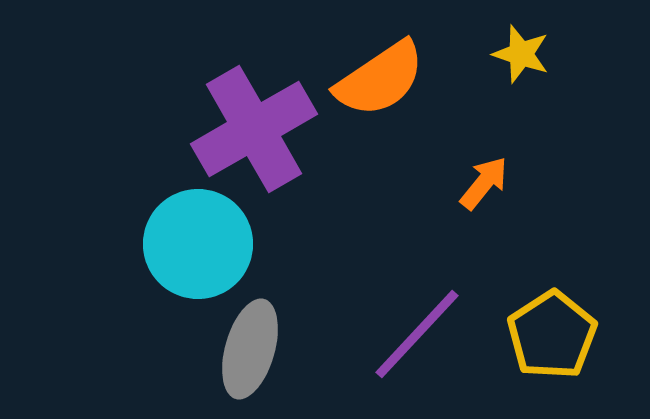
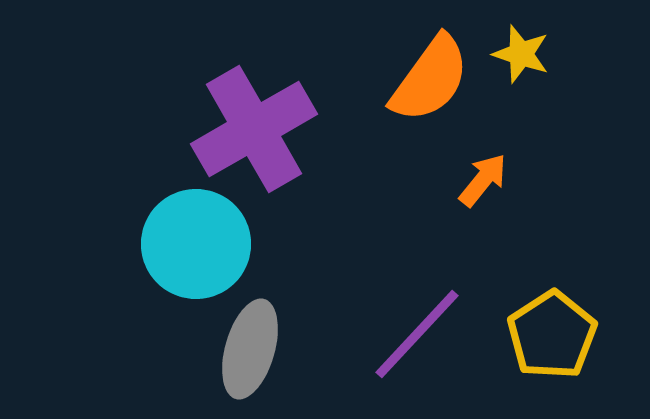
orange semicircle: moved 50 px right; rotated 20 degrees counterclockwise
orange arrow: moved 1 px left, 3 px up
cyan circle: moved 2 px left
